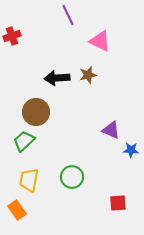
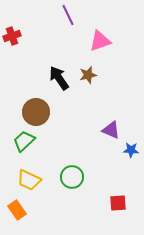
pink triangle: rotated 45 degrees counterclockwise
black arrow: moved 2 px right; rotated 60 degrees clockwise
yellow trapezoid: rotated 75 degrees counterclockwise
